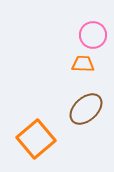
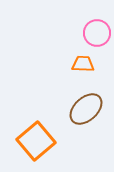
pink circle: moved 4 px right, 2 px up
orange square: moved 2 px down
